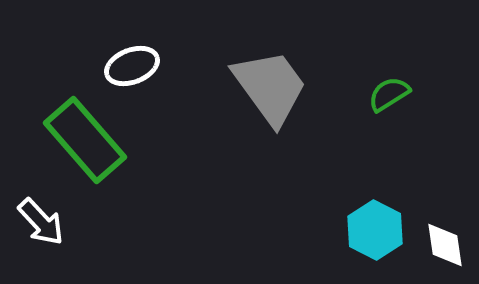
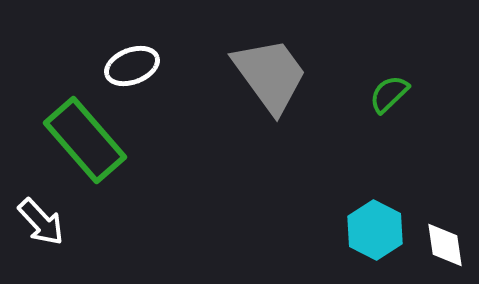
gray trapezoid: moved 12 px up
green semicircle: rotated 12 degrees counterclockwise
